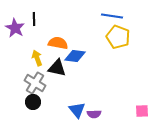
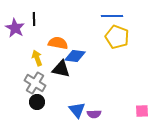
blue line: rotated 10 degrees counterclockwise
yellow pentagon: moved 1 px left
black triangle: moved 4 px right, 1 px down
black circle: moved 4 px right
